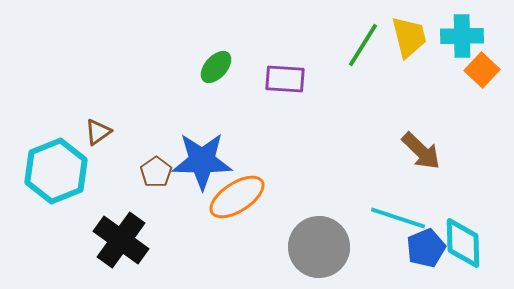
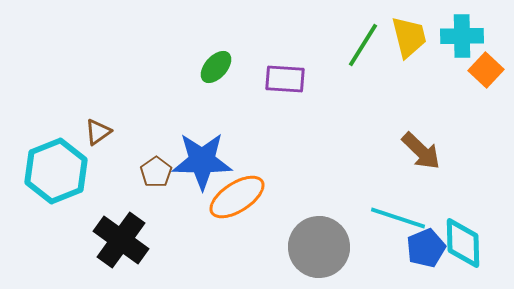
orange square: moved 4 px right
